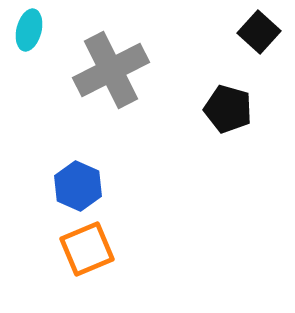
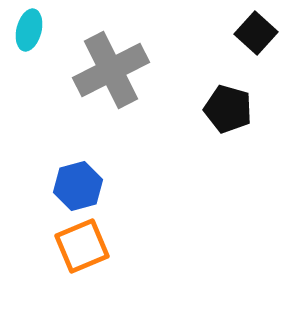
black square: moved 3 px left, 1 px down
blue hexagon: rotated 21 degrees clockwise
orange square: moved 5 px left, 3 px up
